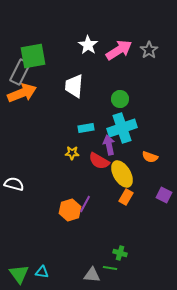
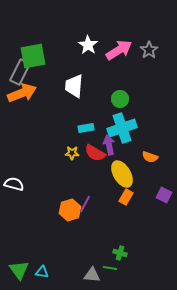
red semicircle: moved 4 px left, 8 px up
green triangle: moved 4 px up
